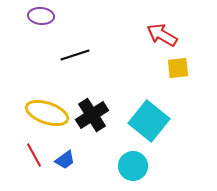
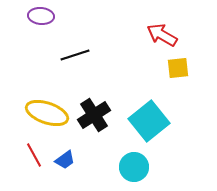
black cross: moved 2 px right
cyan square: rotated 12 degrees clockwise
cyan circle: moved 1 px right, 1 px down
